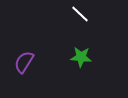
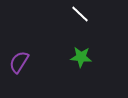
purple semicircle: moved 5 px left
